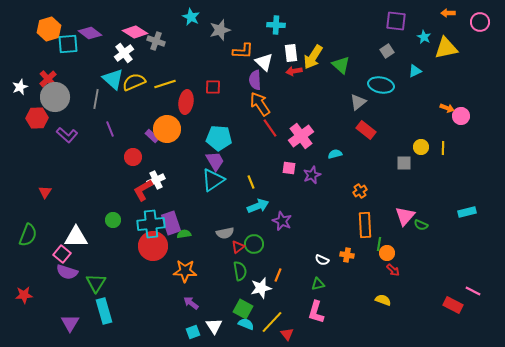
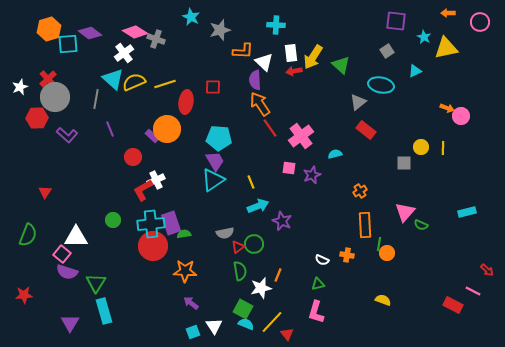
gray cross at (156, 41): moved 2 px up
pink triangle at (405, 216): moved 4 px up
red arrow at (393, 270): moved 94 px right
